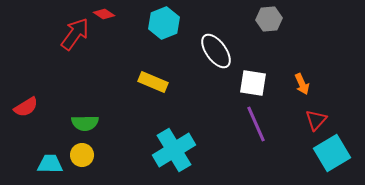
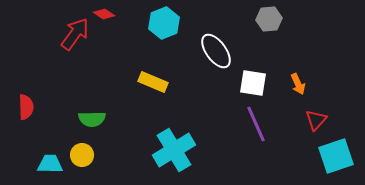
orange arrow: moved 4 px left
red semicircle: rotated 60 degrees counterclockwise
green semicircle: moved 7 px right, 4 px up
cyan square: moved 4 px right, 3 px down; rotated 12 degrees clockwise
